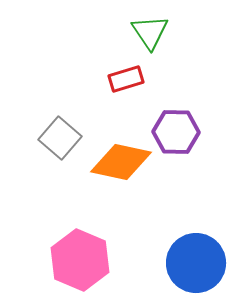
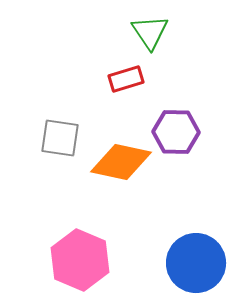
gray square: rotated 33 degrees counterclockwise
